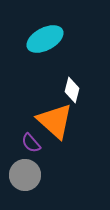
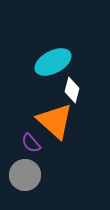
cyan ellipse: moved 8 px right, 23 px down
